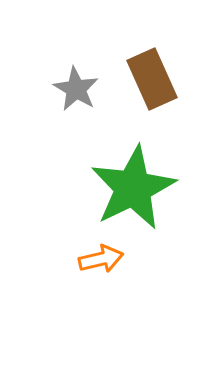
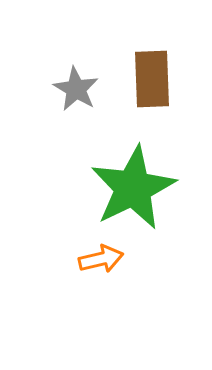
brown rectangle: rotated 22 degrees clockwise
